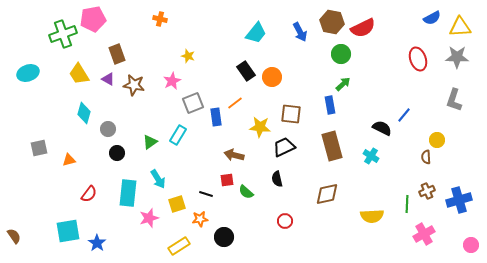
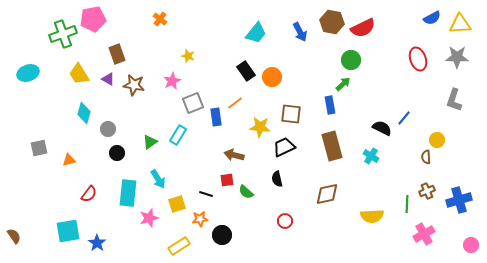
orange cross at (160, 19): rotated 24 degrees clockwise
yellow triangle at (460, 27): moved 3 px up
green circle at (341, 54): moved 10 px right, 6 px down
blue line at (404, 115): moved 3 px down
black circle at (224, 237): moved 2 px left, 2 px up
